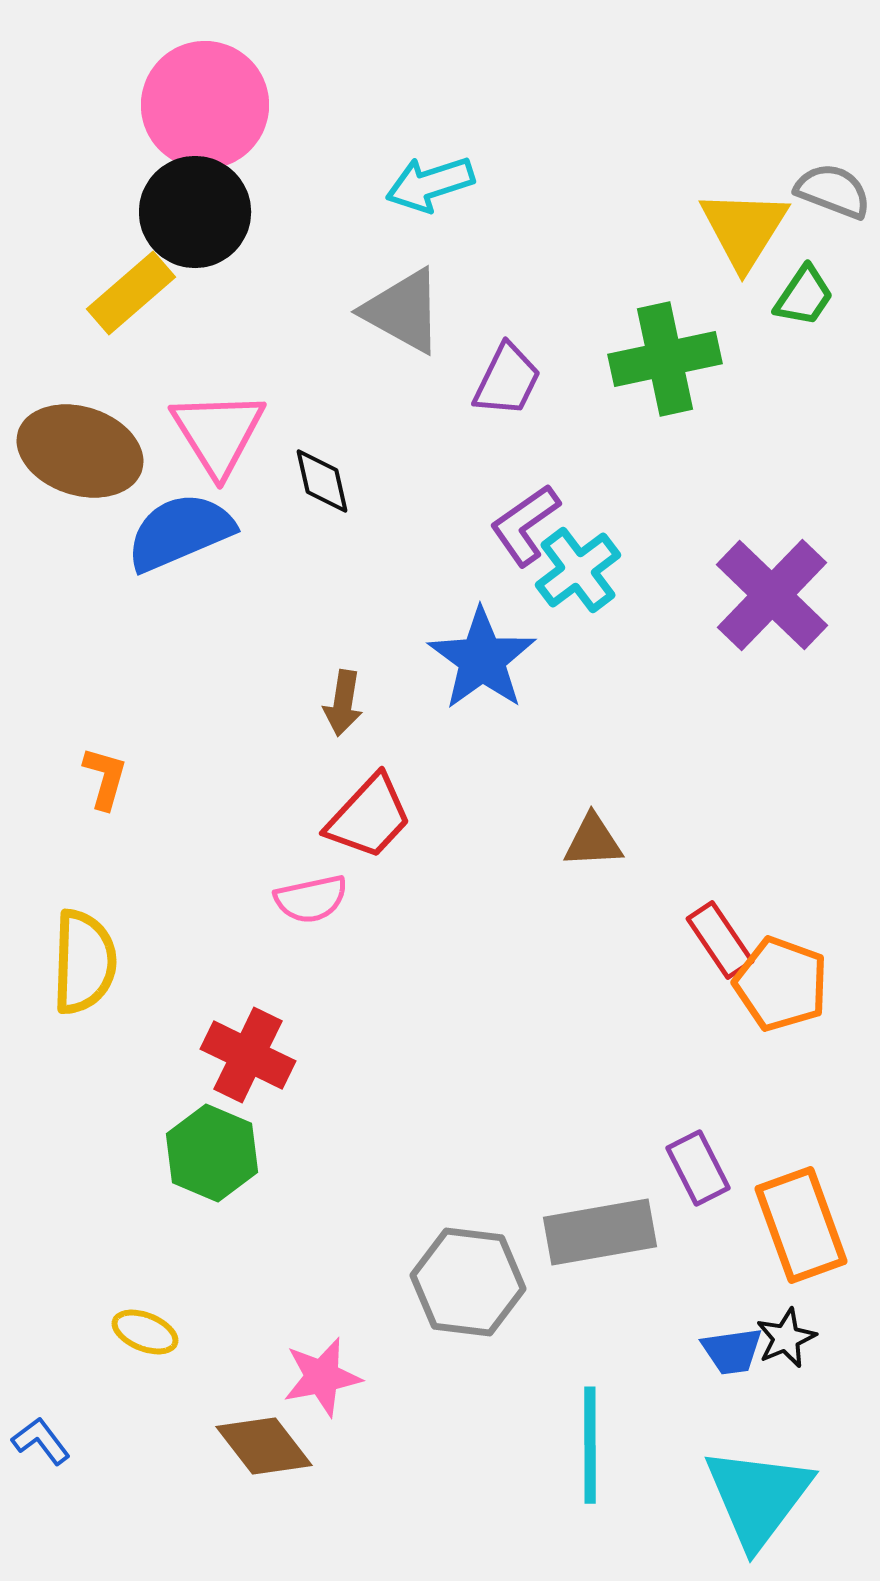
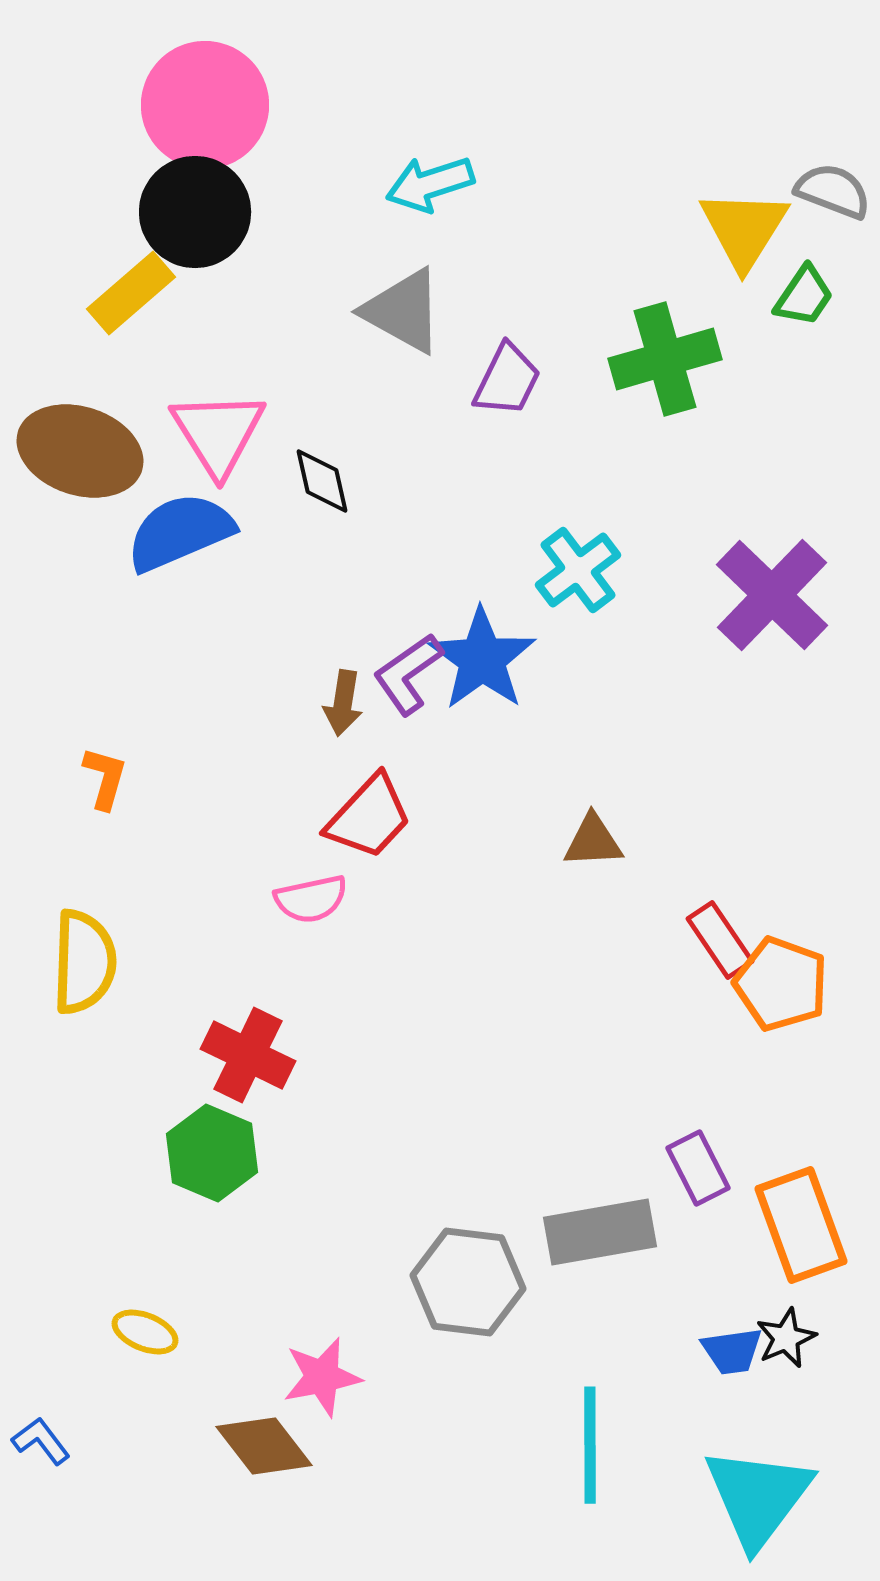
green cross: rotated 4 degrees counterclockwise
purple L-shape: moved 117 px left, 149 px down
